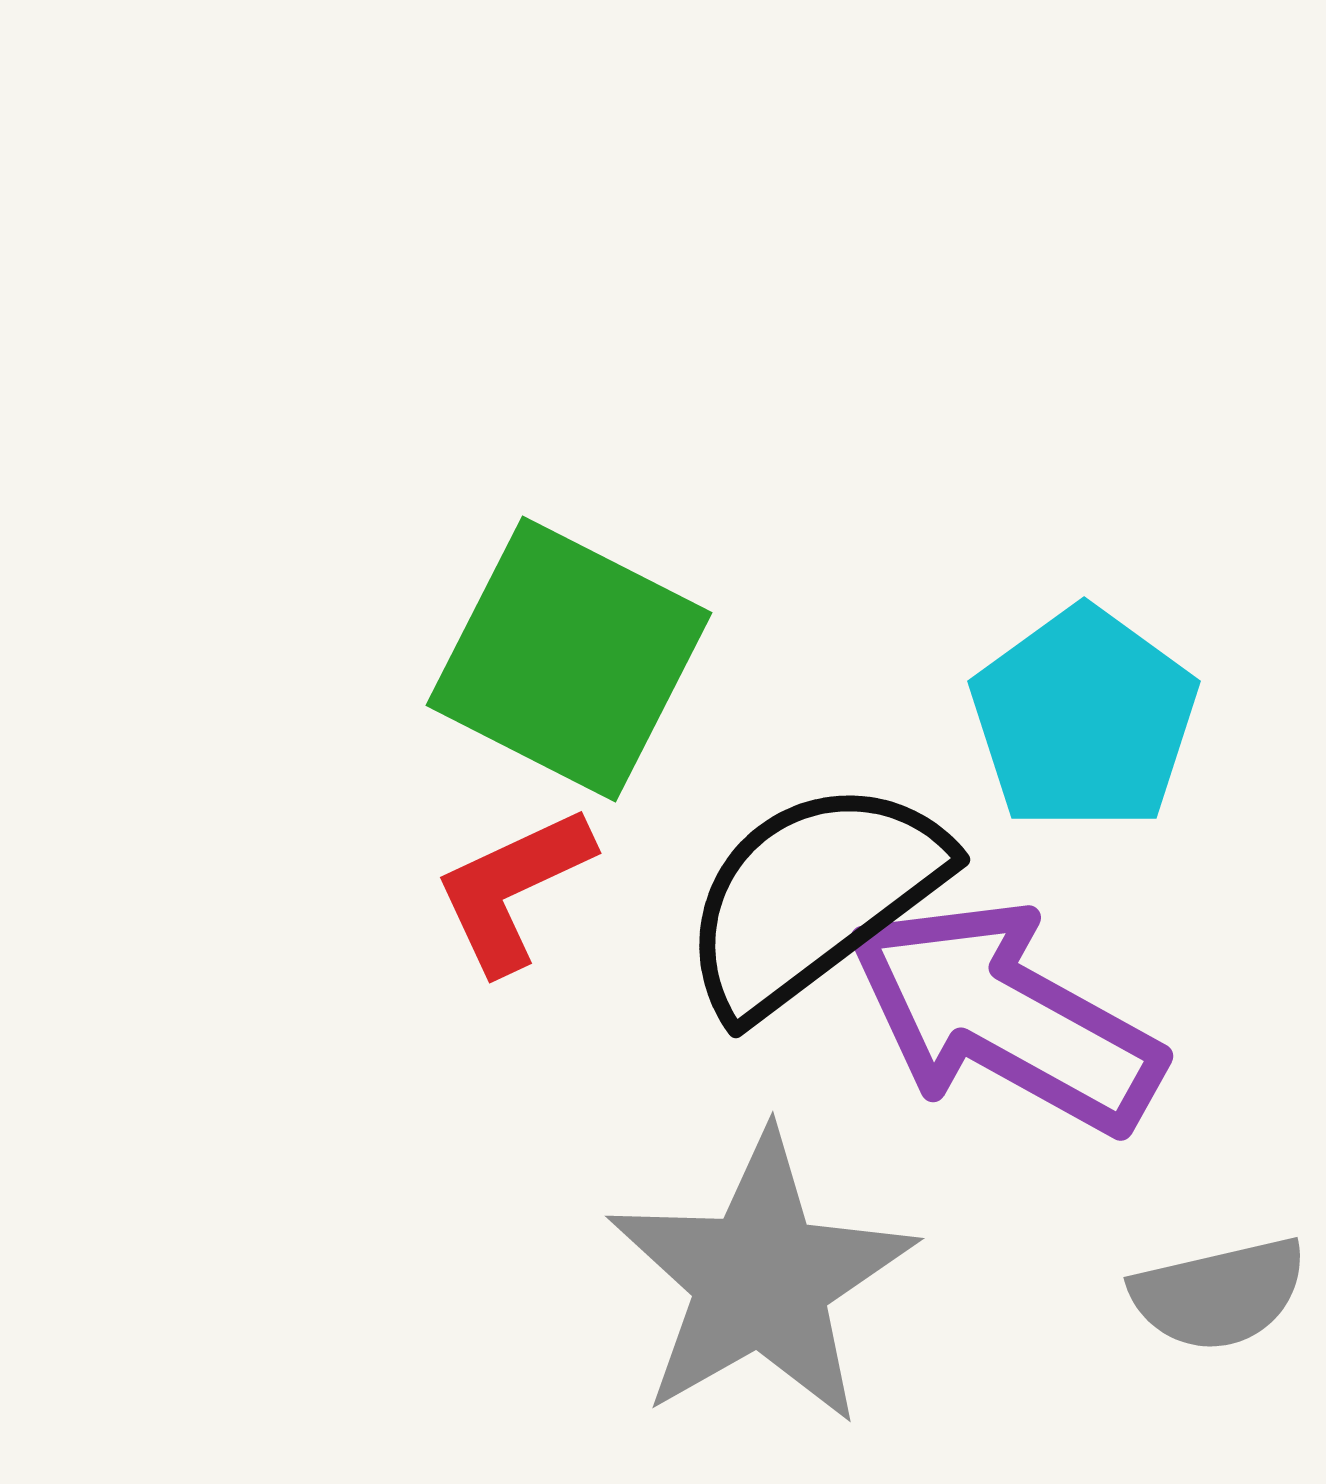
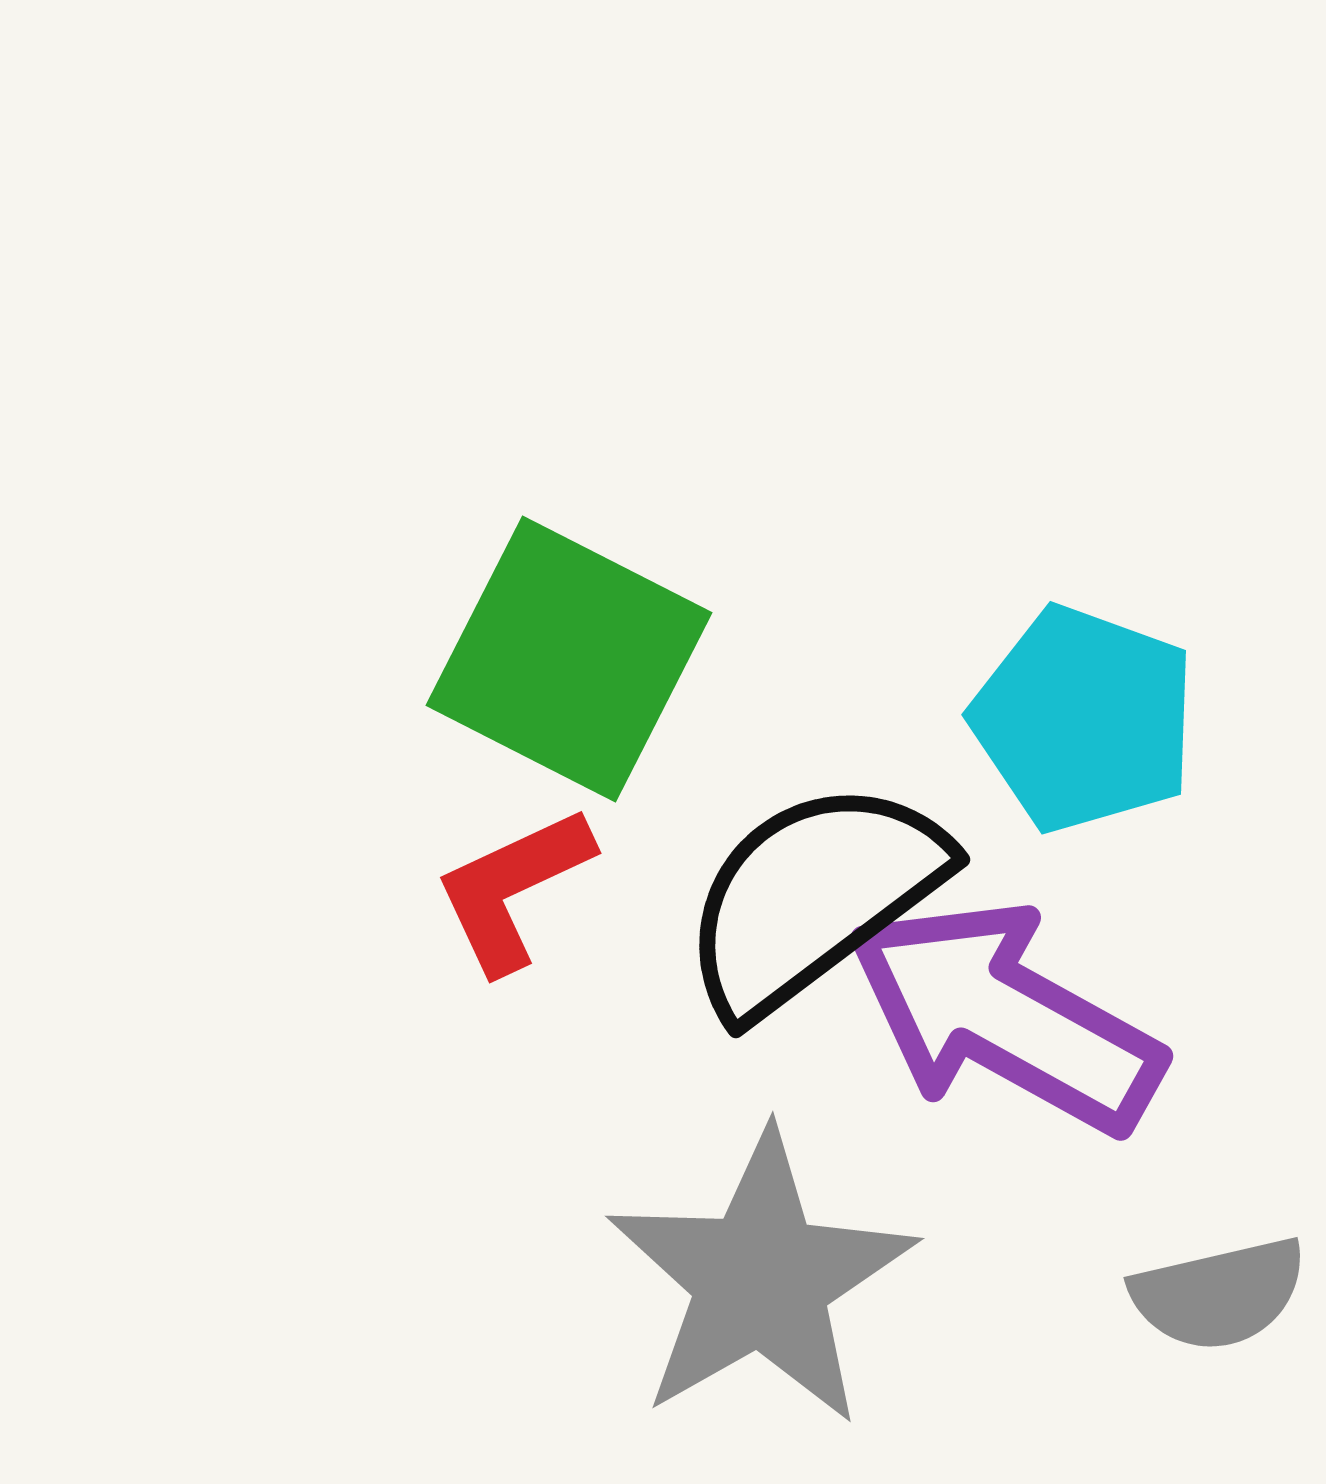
cyan pentagon: rotated 16 degrees counterclockwise
